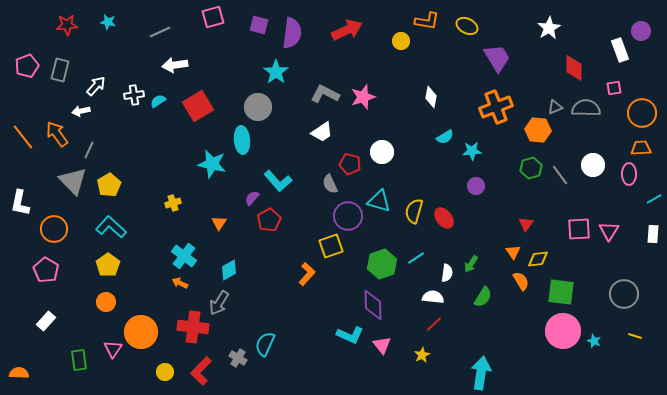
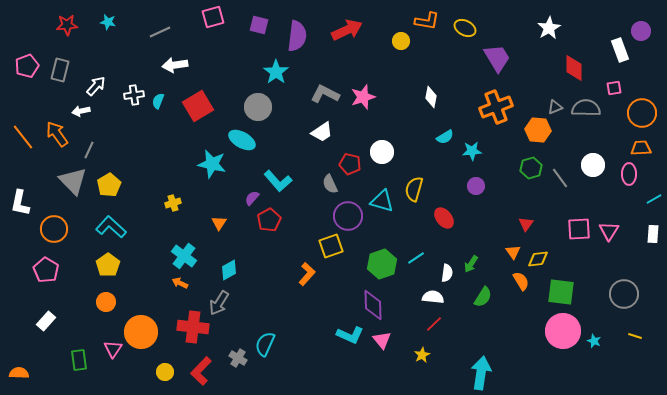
yellow ellipse at (467, 26): moved 2 px left, 2 px down
purple semicircle at (292, 33): moved 5 px right, 3 px down
cyan semicircle at (158, 101): rotated 35 degrees counterclockwise
cyan ellipse at (242, 140): rotated 56 degrees counterclockwise
gray line at (560, 175): moved 3 px down
cyan triangle at (379, 201): moved 3 px right
yellow semicircle at (414, 211): moved 22 px up
pink triangle at (382, 345): moved 5 px up
